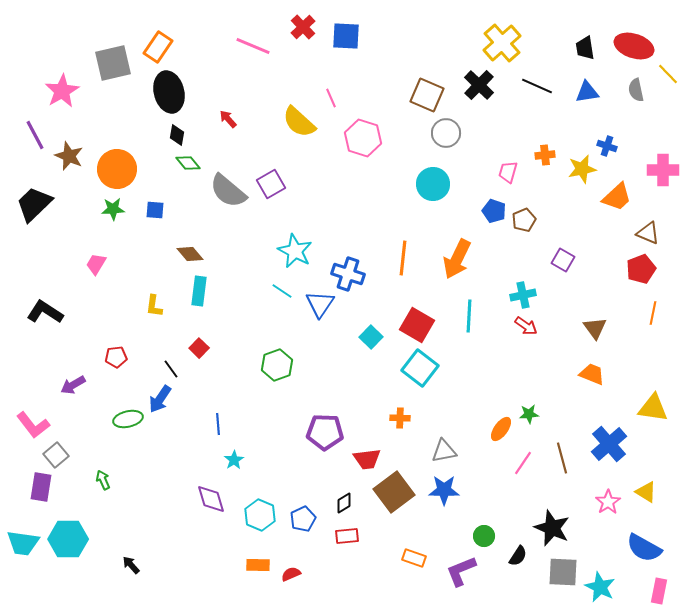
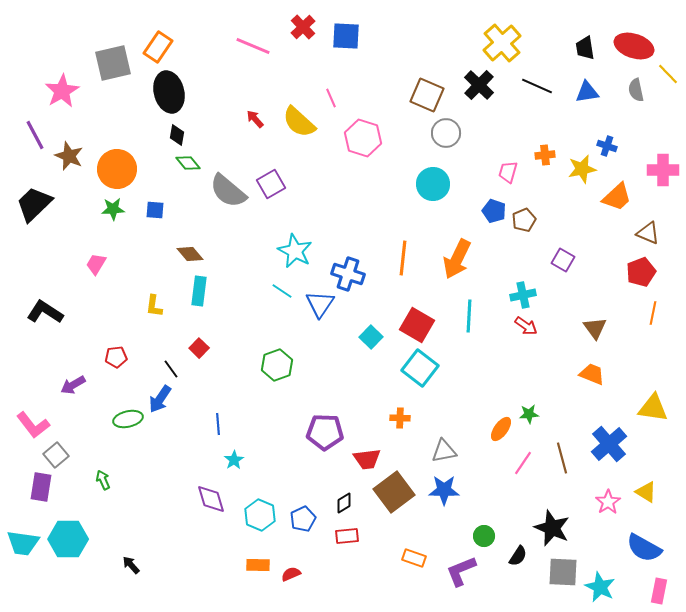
red arrow at (228, 119): moved 27 px right
red pentagon at (641, 269): moved 3 px down
